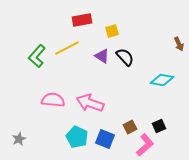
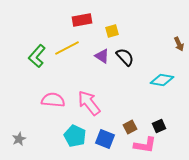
pink arrow: moved 1 px left; rotated 32 degrees clockwise
cyan pentagon: moved 2 px left, 1 px up
pink L-shape: rotated 50 degrees clockwise
